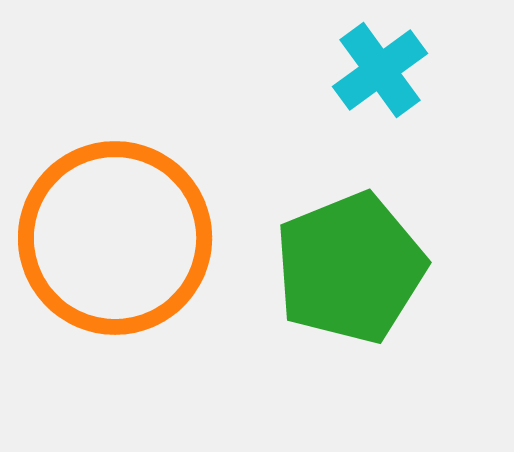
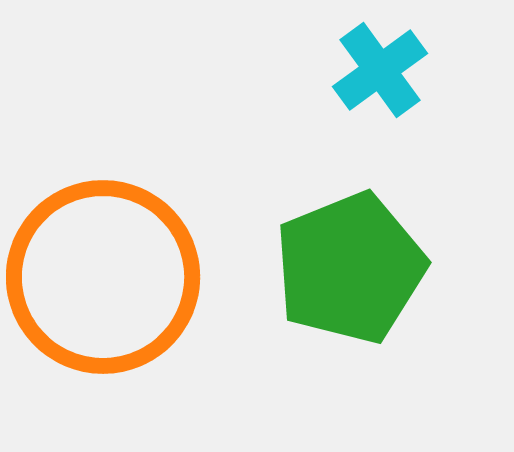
orange circle: moved 12 px left, 39 px down
